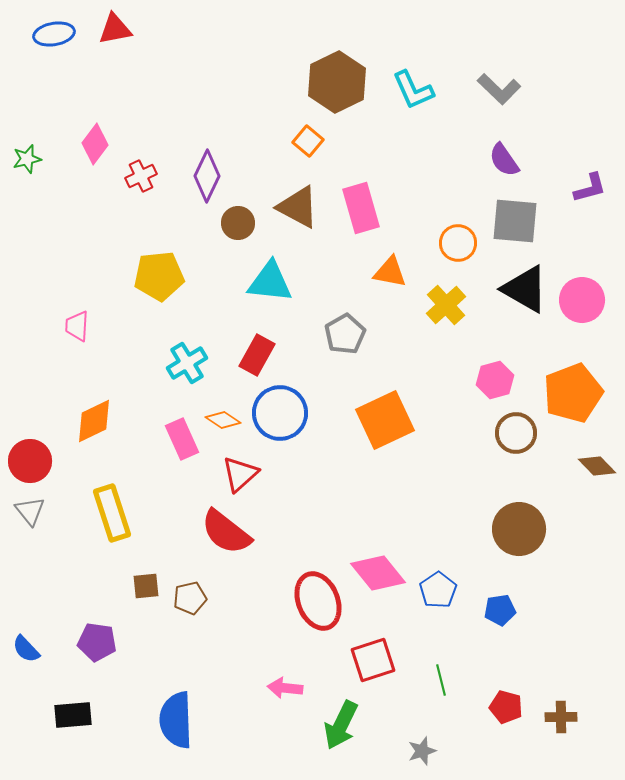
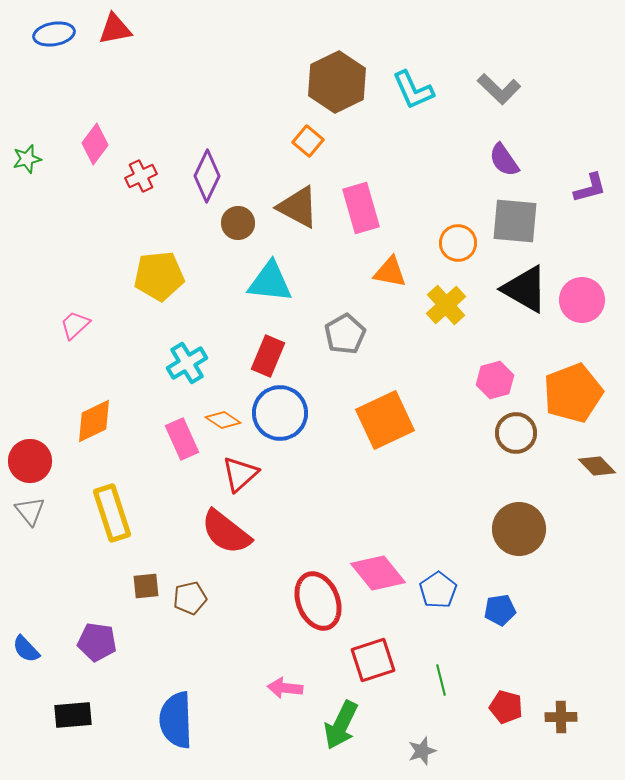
pink trapezoid at (77, 326): moved 2 px left, 1 px up; rotated 44 degrees clockwise
red rectangle at (257, 355): moved 11 px right, 1 px down; rotated 6 degrees counterclockwise
